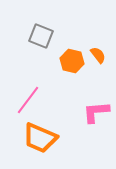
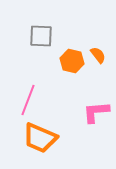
gray square: rotated 20 degrees counterclockwise
pink line: rotated 16 degrees counterclockwise
